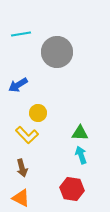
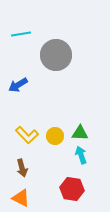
gray circle: moved 1 px left, 3 px down
yellow circle: moved 17 px right, 23 px down
